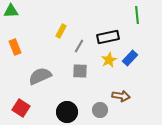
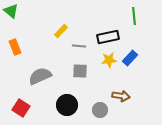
green triangle: rotated 42 degrees clockwise
green line: moved 3 px left, 1 px down
yellow rectangle: rotated 16 degrees clockwise
gray line: rotated 64 degrees clockwise
yellow star: rotated 21 degrees clockwise
black circle: moved 7 px up
